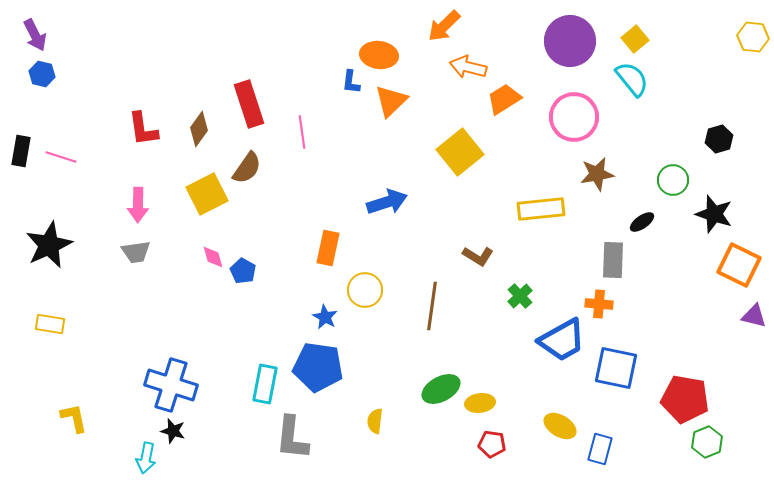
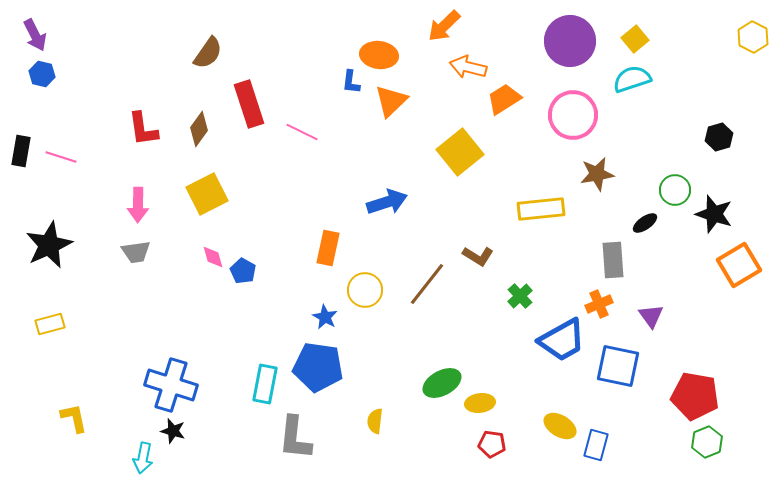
yellow hexagon at (753, 37): rotated 20 degrees clockwise
cyan semicircle at (632, 79): rotated 69 degrees counterclockwise
pink circle at (574, 117): moved 1 px left, 2 px up
pink line at (302, 132): rotated 56 degrees counterclockwise
black hexagon at (719, 139): moved 2 px up
brown semicircle at (247, 168): moved 39 px left, 115 px up
green circle at (673, 180): moved 2 px right, 10 px down
black ellipse at (642, 222): moved 3 px right, 1 px down
gray rectangle at (613, 260): rotated 6 degrees counterclockwise
orange square at (739, 265): rotated 33 degrees clockwise
orange cross at (599, 304): rotated 28 degrees counterclockwise
brown line at (432, 306): moved 5 px left, 22 px up; rotated 30 degrees clockwise
purple triangle at (754, 316): moved 103 px left; rotated 40 degrees clockwise
yellow rectangle at (50, 324): rotated 24 degrees counterclockwise
blue square at (616, 368): moved 2 px right, 2 px up
green ellipse at (441, 389): moved 1 px right, 6 px up
red pentagon at (685, 399): moved 10 px right, 3 px up
gray L-shape at (292, 438): moved 3 px right
blue rectangle at (600, 449): moved 4 px left, 4 px up
cyan arrow at (146, 458): moved 3 px left
